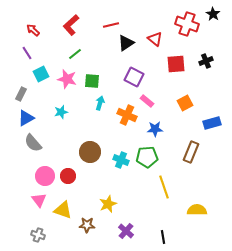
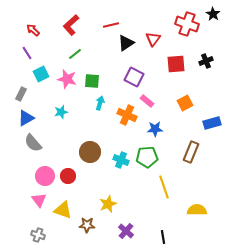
red triangle: moved 2 px left; rotated 28 degrees clockwise
